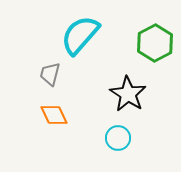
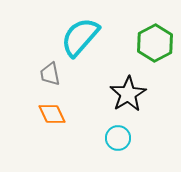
cyan semicircle: moved 2 px down
gray trapezoid: rotated 25 degrees counterclockwise
black star: rotated 9 degrees clockwise
orange diamond: moved 2 px left, 1 px up
